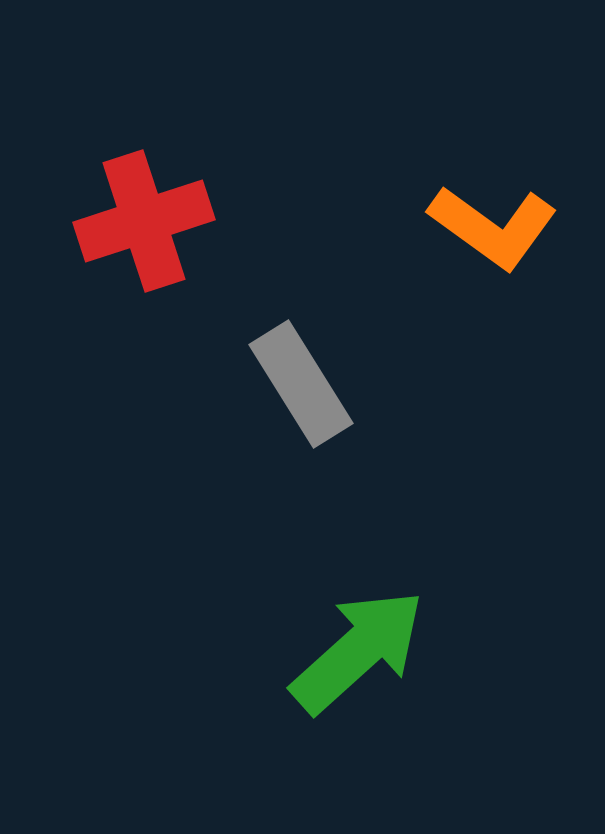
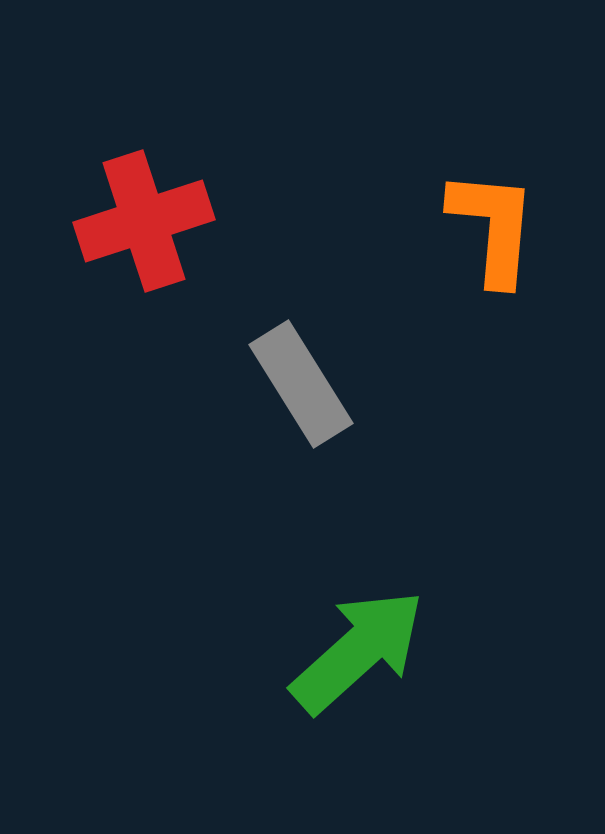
orange L-shape: rotated 121 degrees counterclockwise
